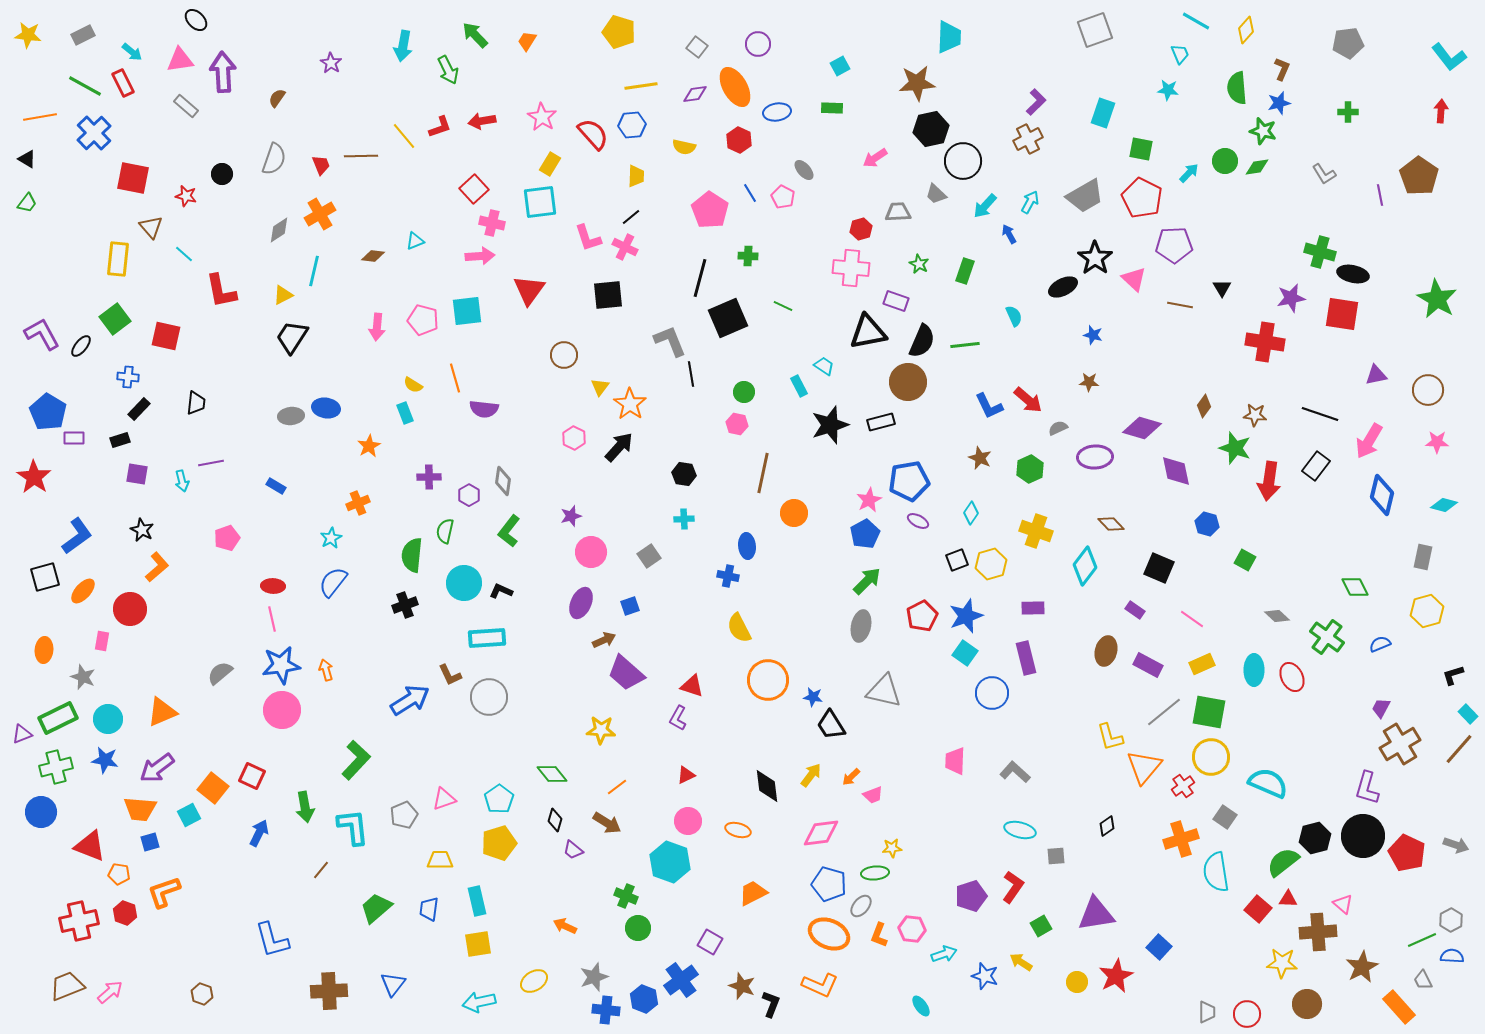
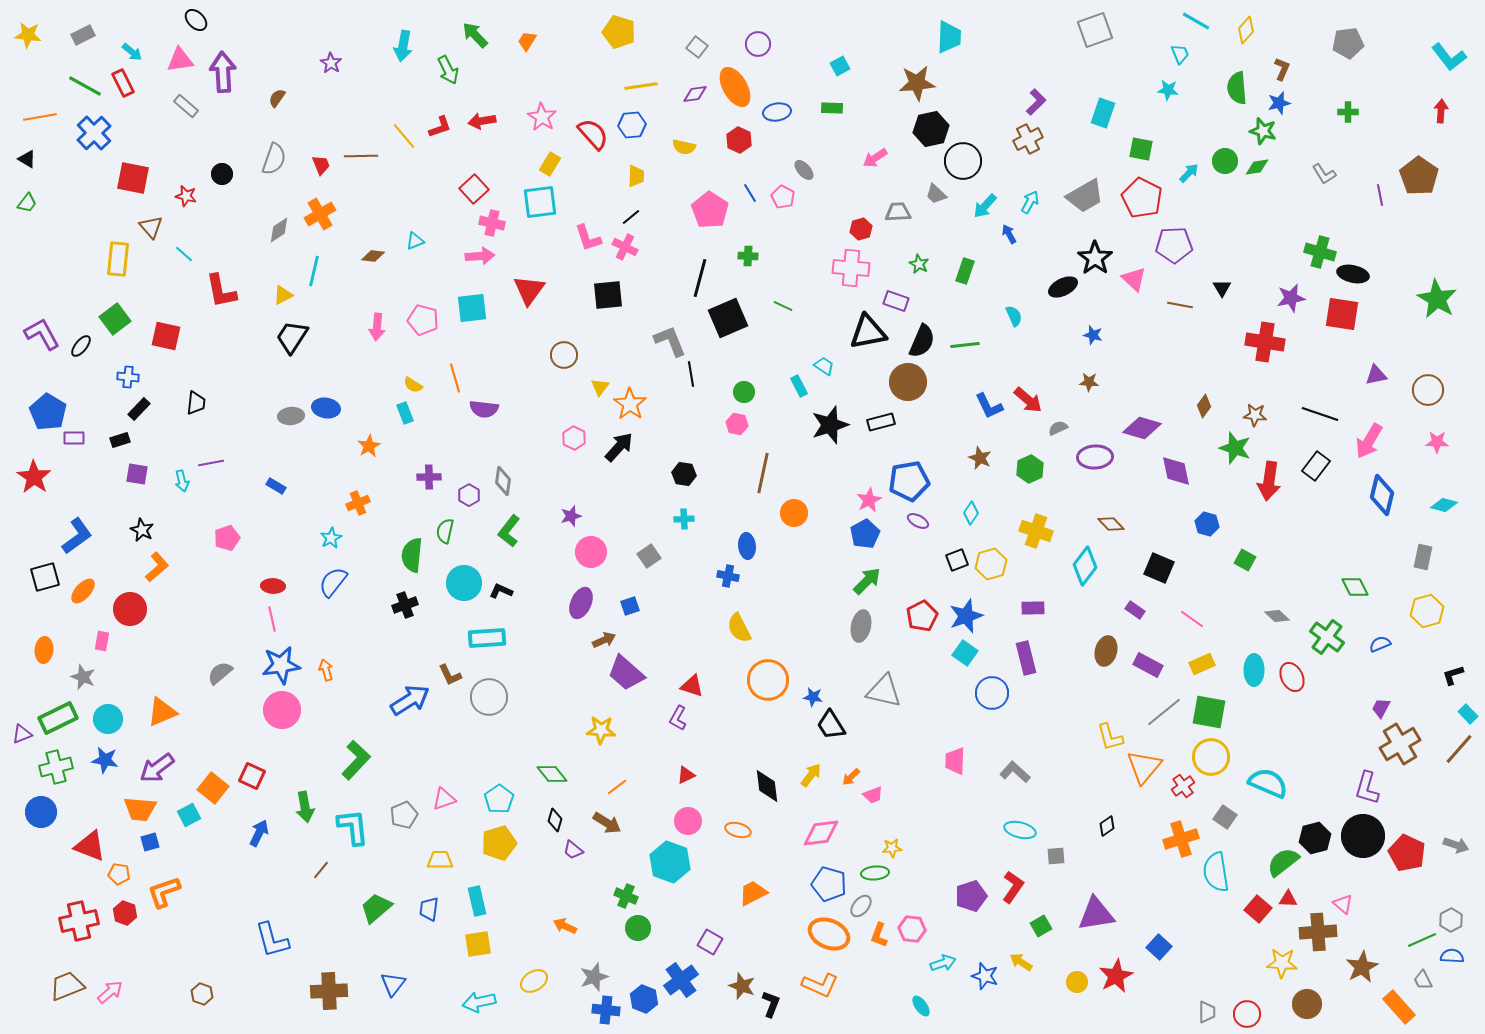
cyan square at (467, 311): moved 5 px right, 3 px up
cyan arrow at (944, 954): moved 1 px left, 9 px down
